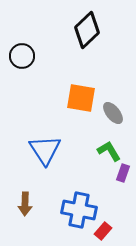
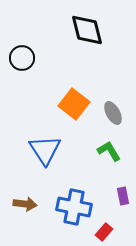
black diamond: rotated 60 degrees counterclockwise
black circle: moved 2 px down
orange square: moved 7 px left, 6 px down; rotated 28 degrees clockwise
gray ellipse: rotated 10 degrees clockwise
purple rectangle: moved 23 px down; rotated 30 degrees counterclockwise
brown arrow: rotated 85 degrees counterclockwise
blue cross: moved 5 px left, 3 px up
red rectangle: moved 1 px right, 1 px down
